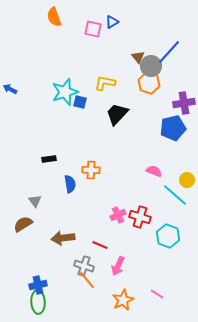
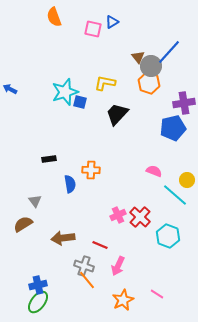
red cross: rotated 25 degrees clockwise
green ellipse: rotated 40 degrees clockwise
